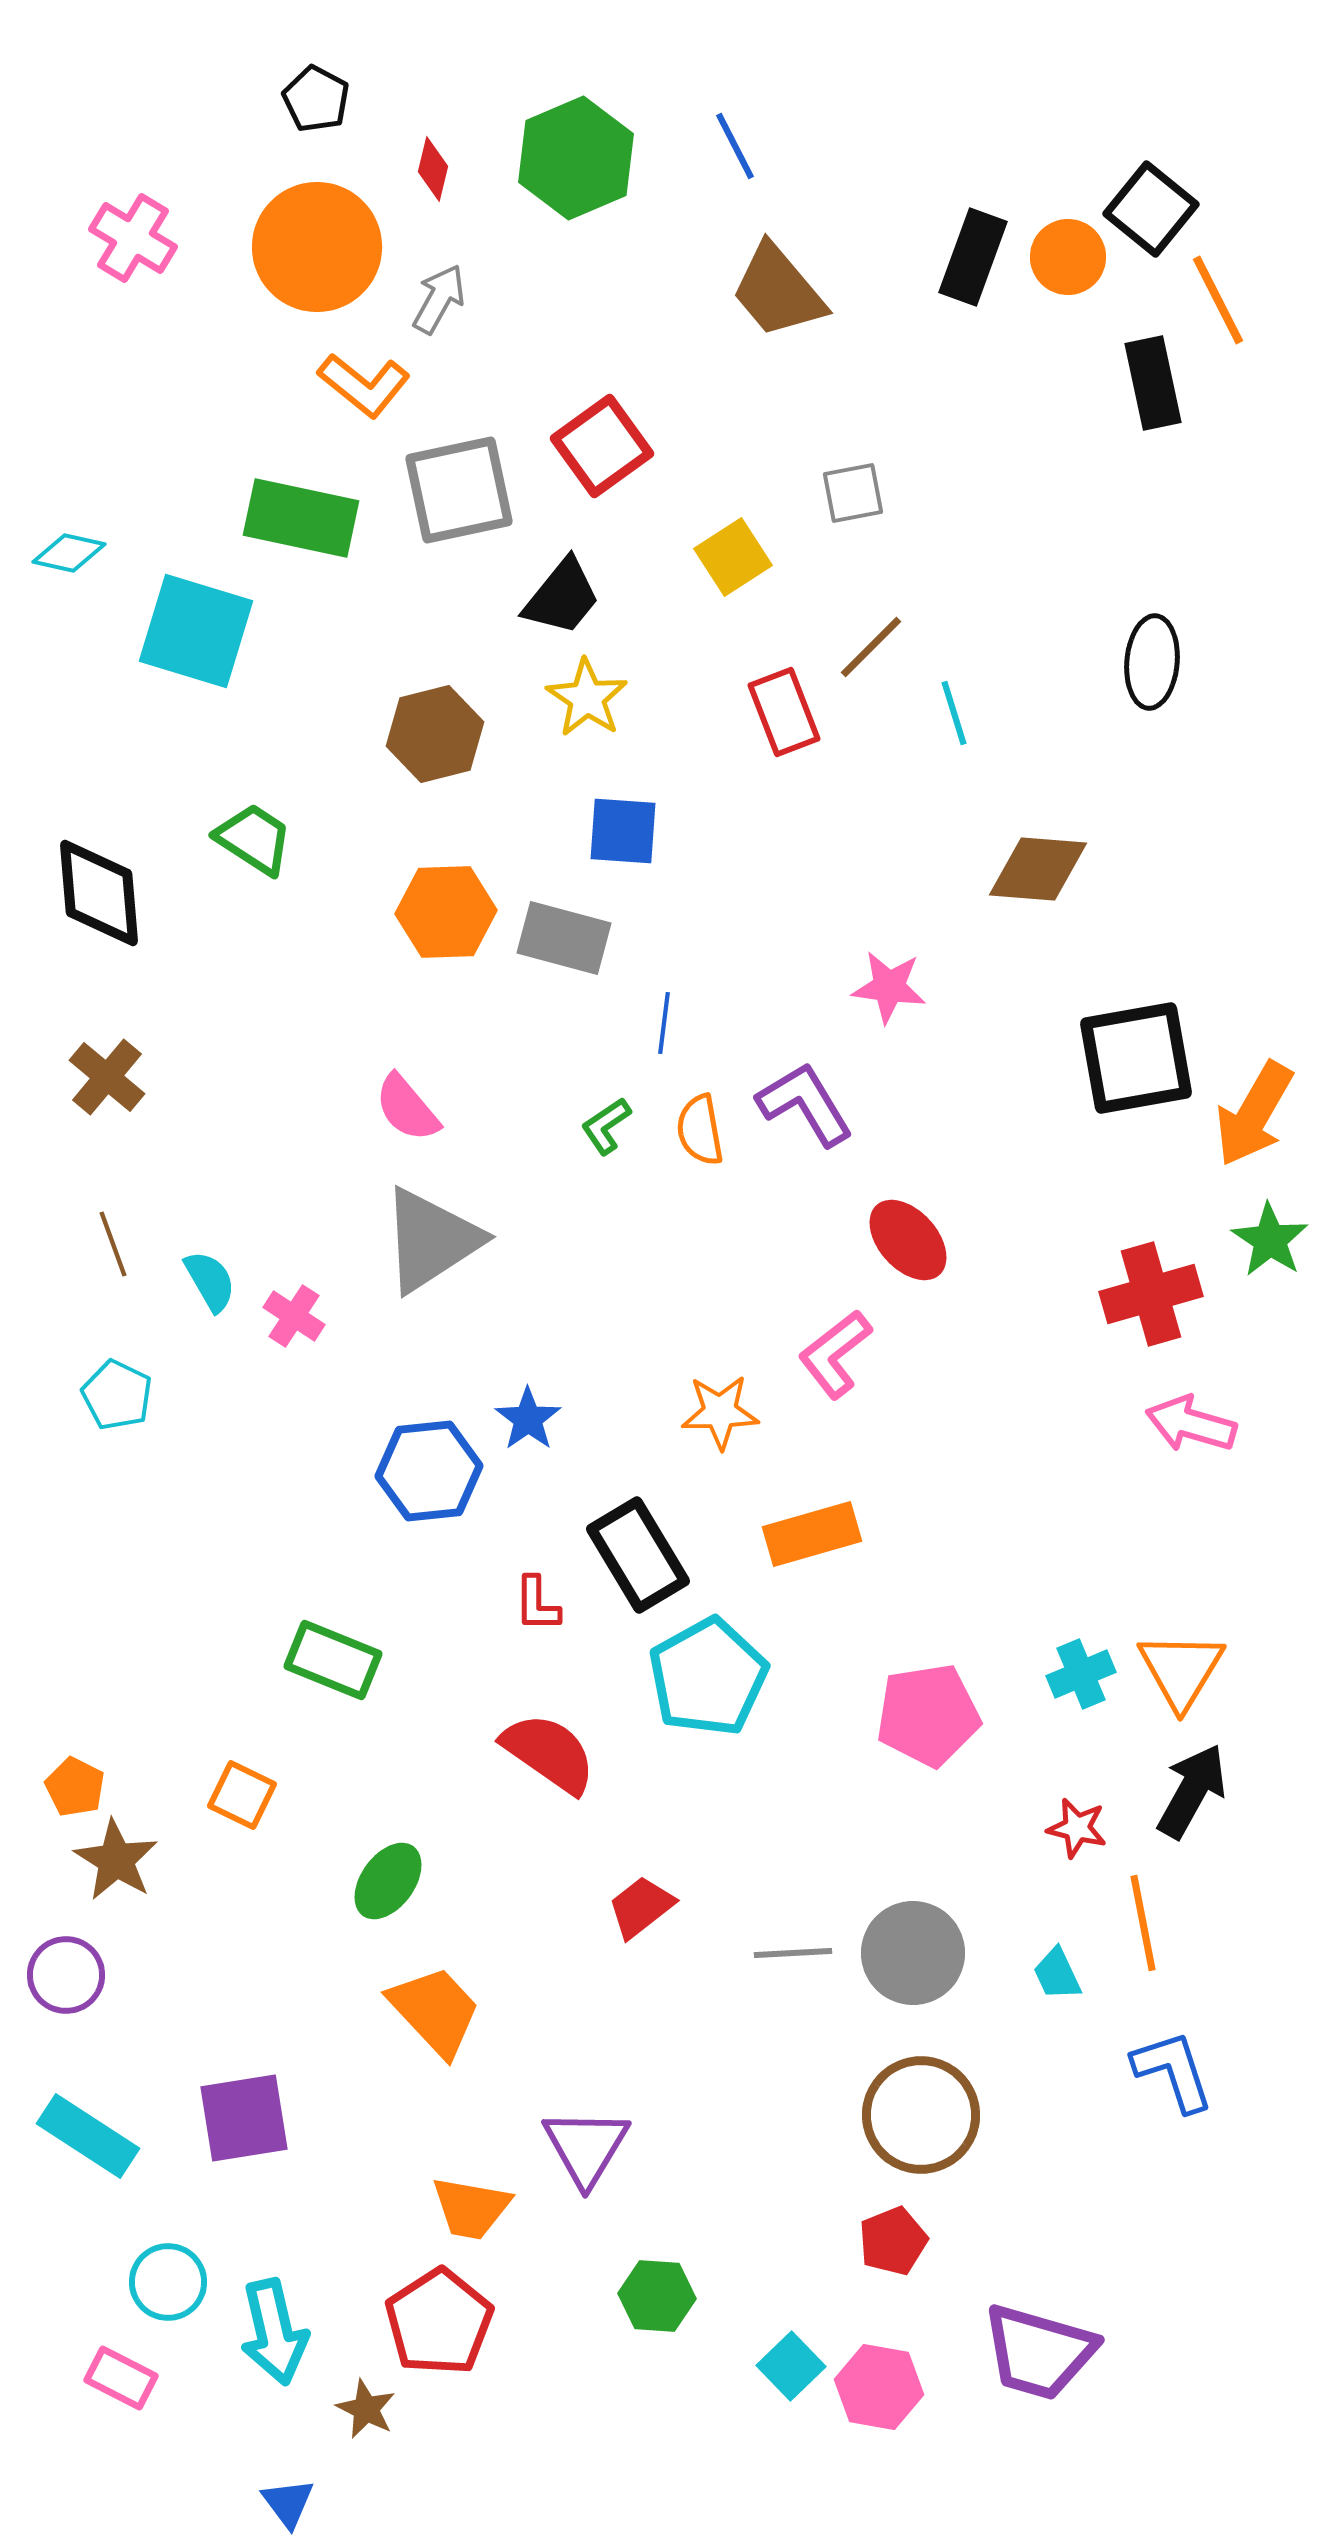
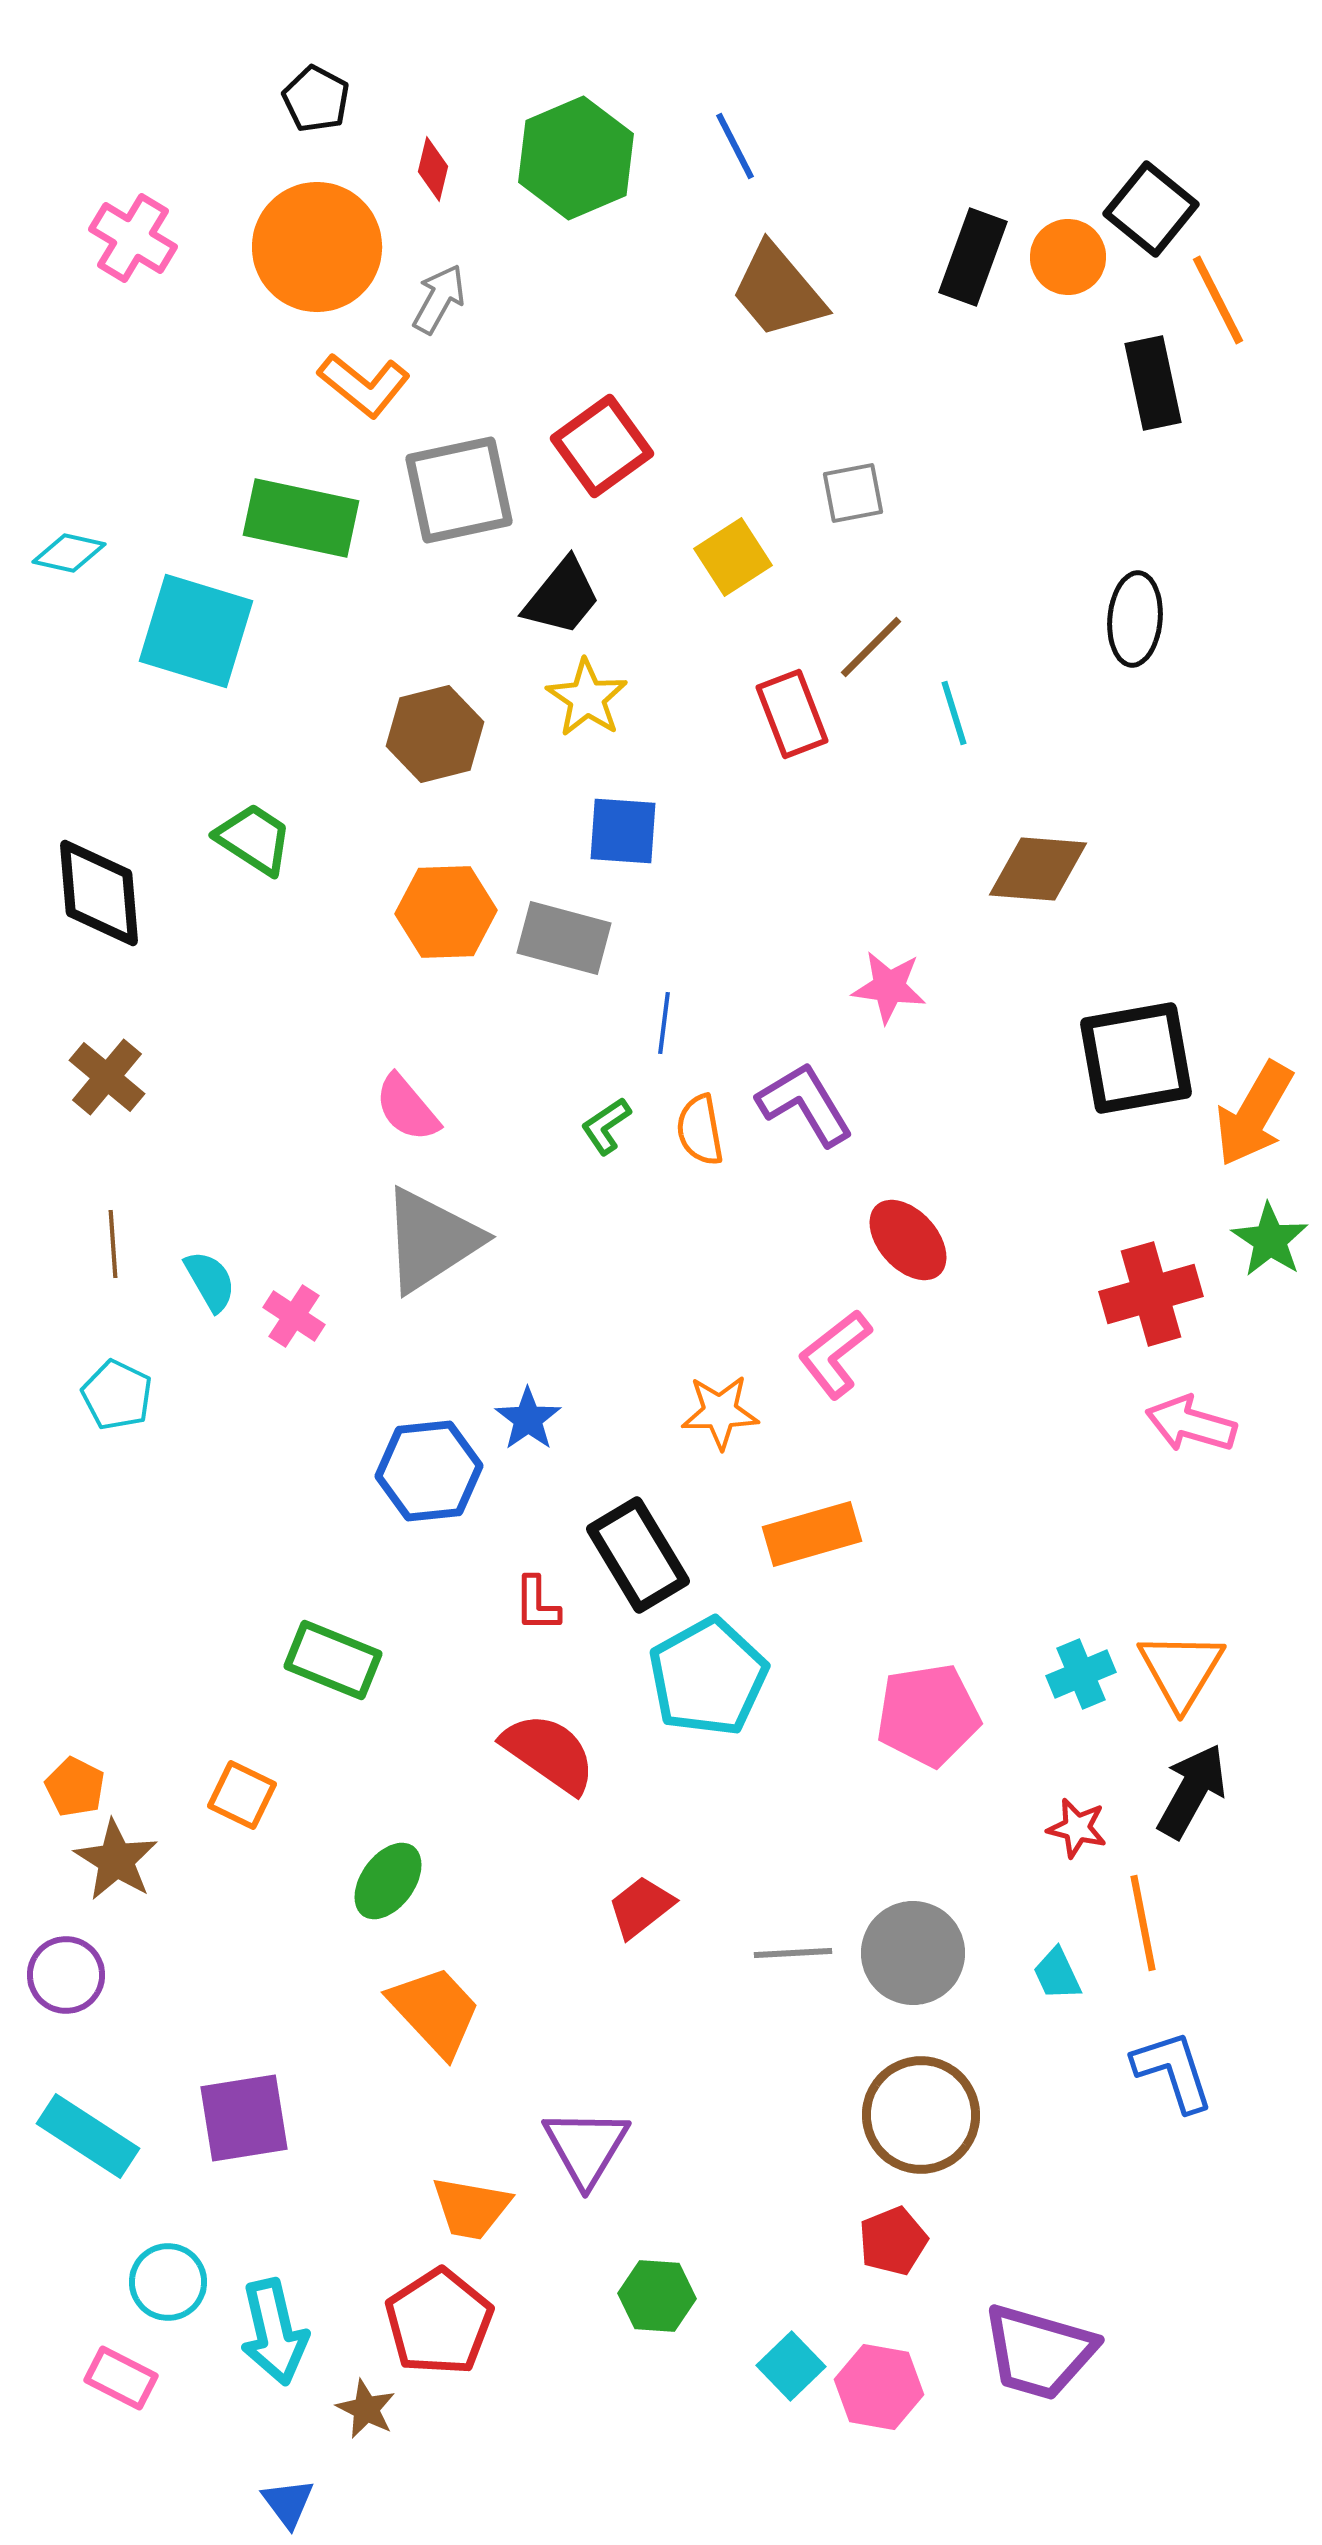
black ellipse at (1152, 662): moved 17 px left, 43 px up
red rectangle at (784, 712): moved 8 px right, 2 px down
brown line at (113, 1244): rotated 16 degrees clockwise
